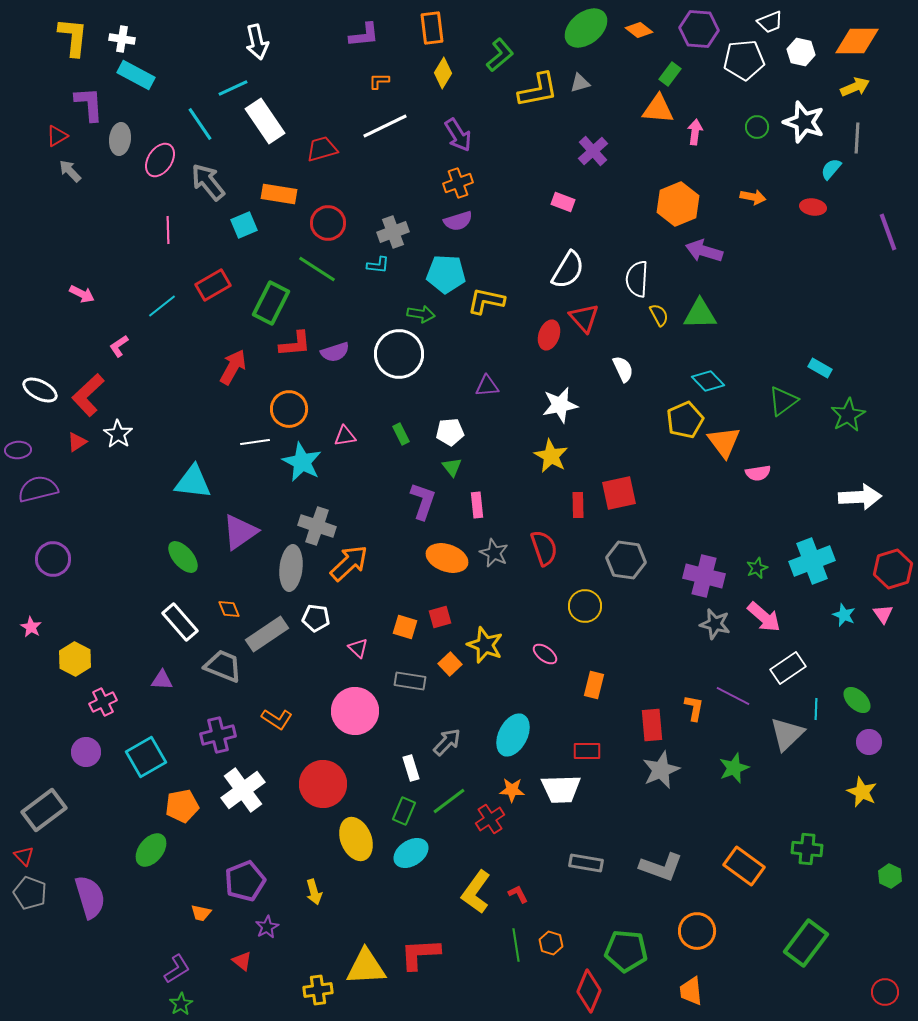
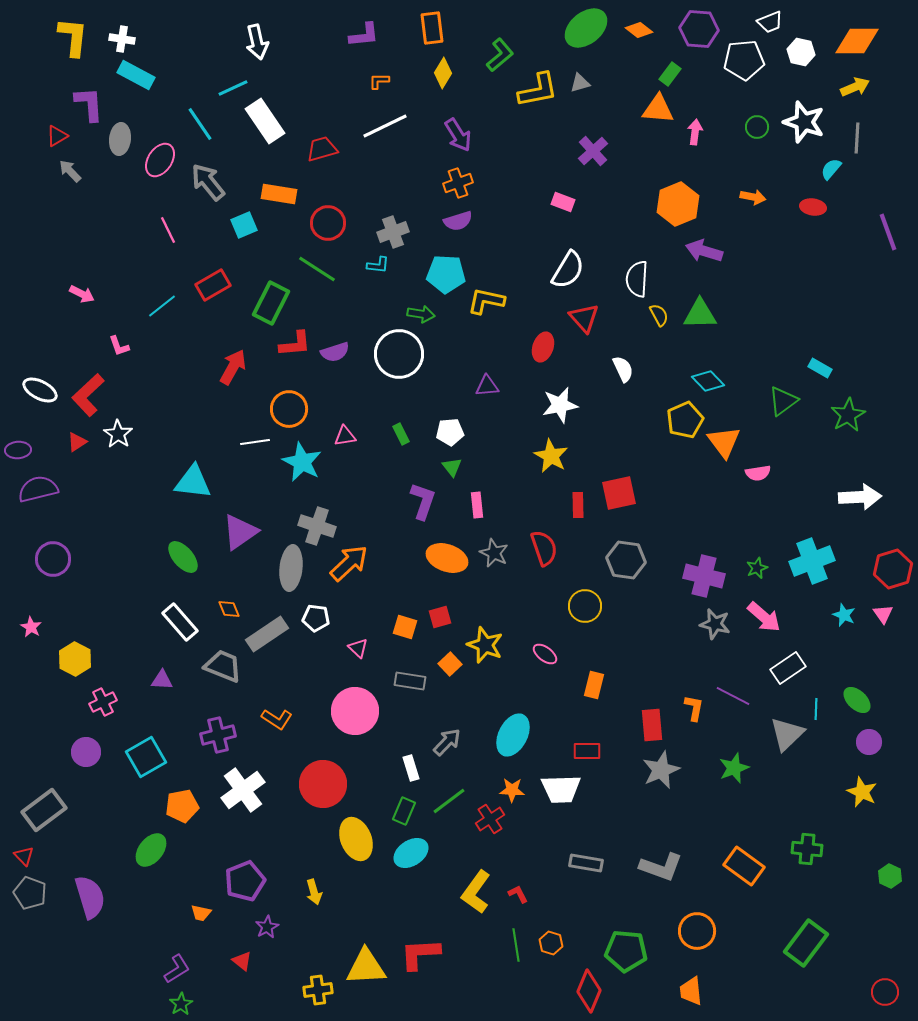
pink line at (168, 230): rotated 24 degrees counterclockwise
red ellipse at (549, 335): moved 6 px left, 12 px down
pink L-shape at (119, 346): rotated 75 degrees counterclockwise
